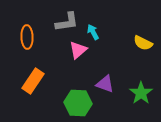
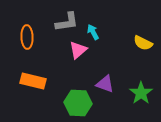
orange rectangle: rotated 70 degrees clockwise
